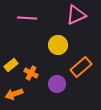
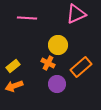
pink triangle: moved 1 px up
yellow rectangle: moved 2 px right, 1 px down
orange cross: moved 17 px right, 10 px up
orange arrow: moved 8 px up
